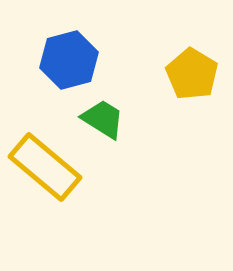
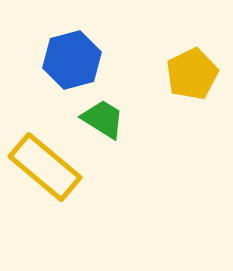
blue hexagon: moved 3 px right
yellow pentagon: rotated 15 degrees clockwise
